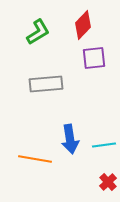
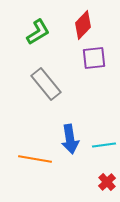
gray rectangle: rotated 56 degrees clockwise
red cross: moved 1 px left
